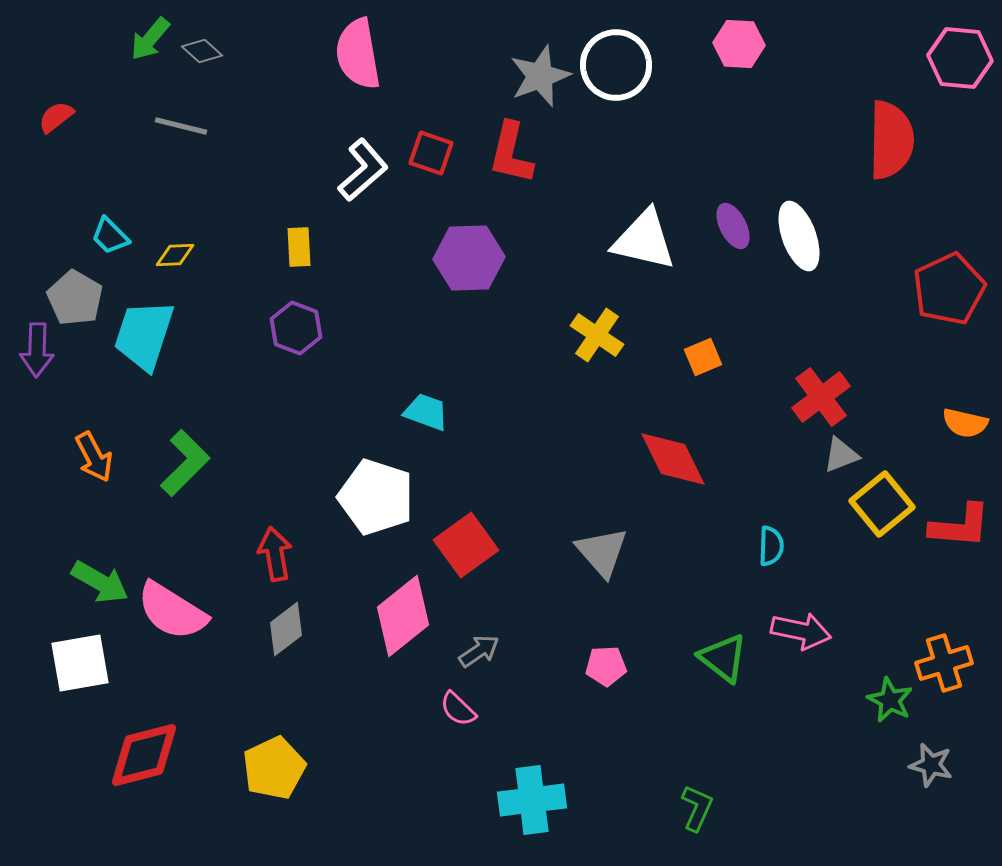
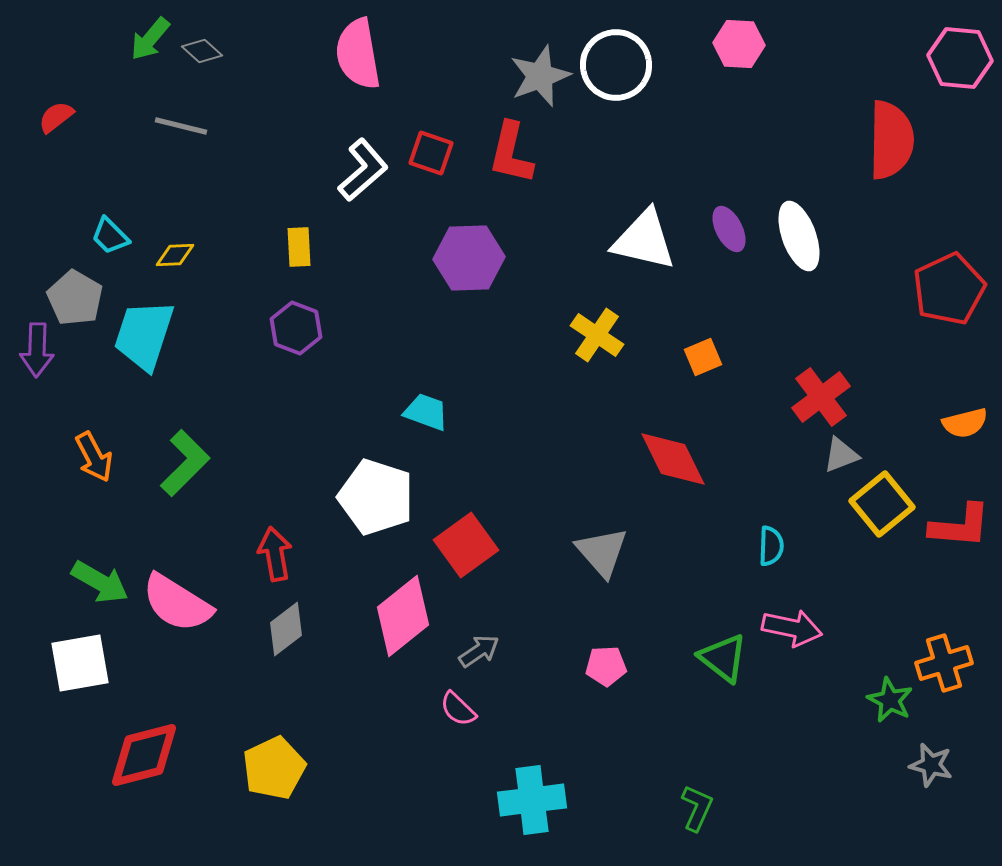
purple ellipse at (733, 226): moved 4 px left, 3 px down
orange semicircle at (965, 423): rotated 27 degrees counterclockwise
pink semicircle at (172, 611): moved 5 px right, 8 px up
pink arrow at (801, 631): moved 9 px left, 3 px up
